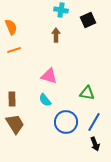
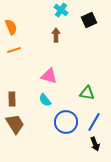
cyan cross: rotated 24 degrees clockwise
black square: moved 1 px right
